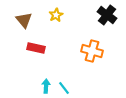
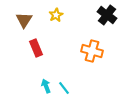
brown triangle: rotated 12 degrees clockwise
red rectangle: rotated 54 degrees clockwise
cyan arrow: rotated 24 degrees counterclockwise
